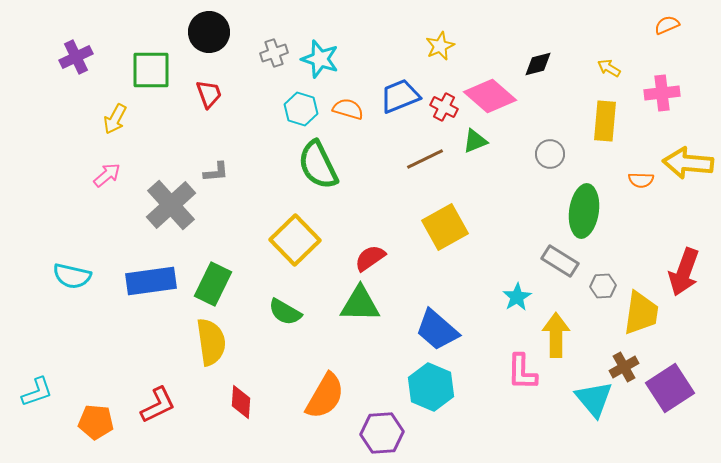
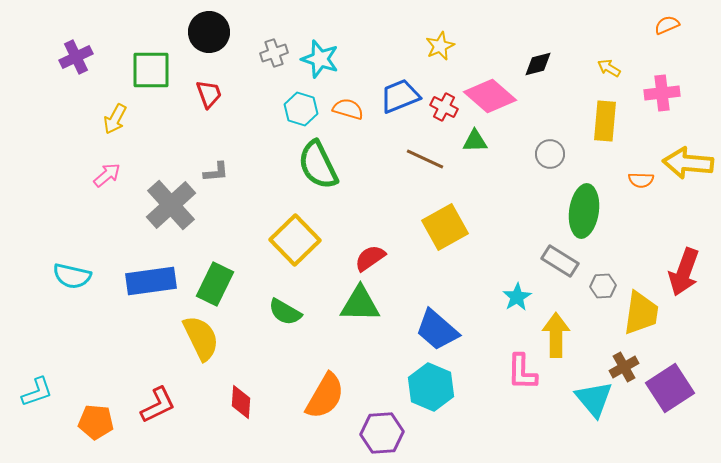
green triangle at (475, 141): rotated 20 degrees clockwise
brown line at (425, 159): rotated 51 degrees clockwise
green rectangle at (213, 284): moved 2 px right
yellow semicircle at (211, 342): moved 10 px left, 4 px up; rotated 18 degrees counterclockwise
